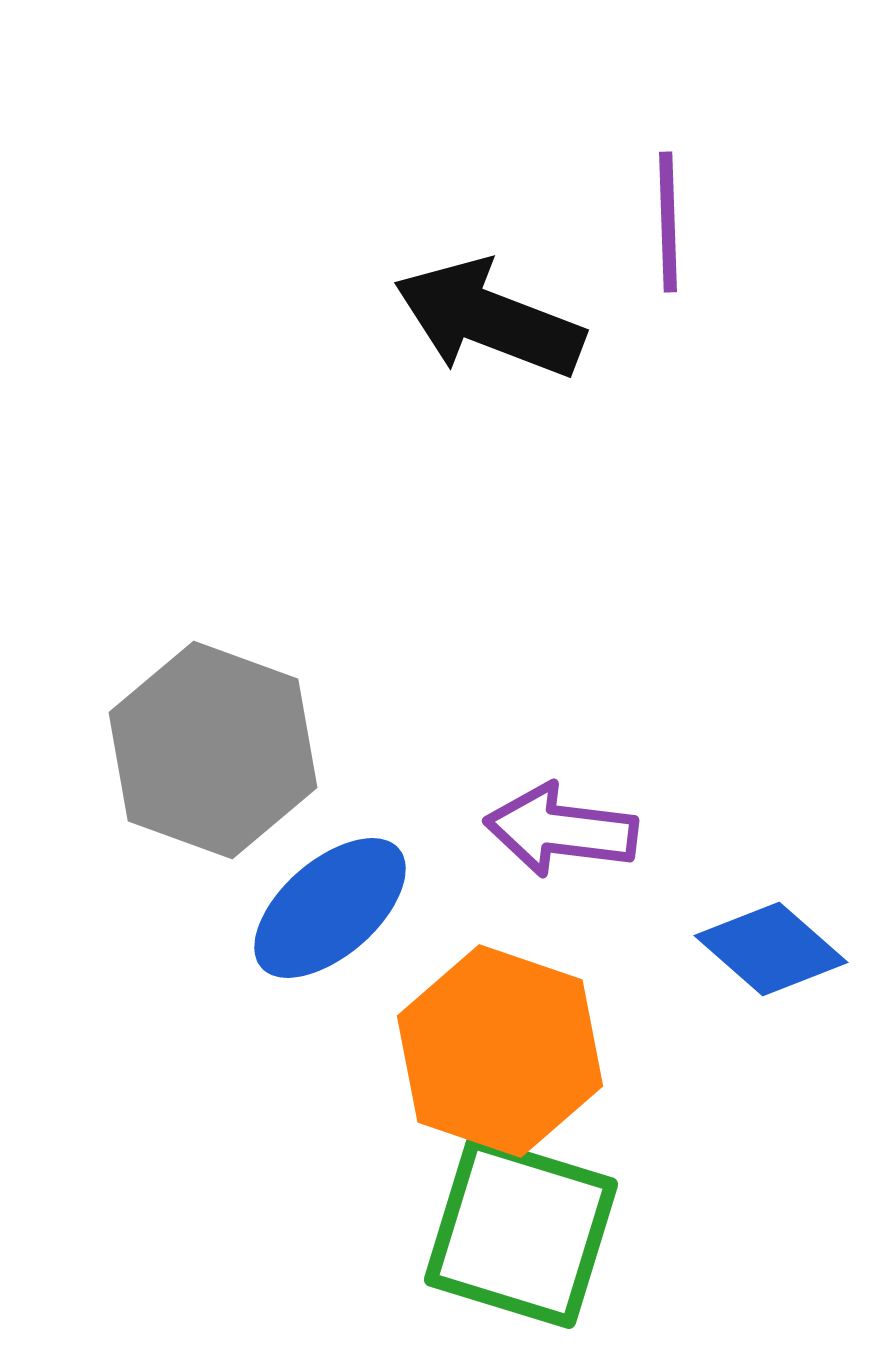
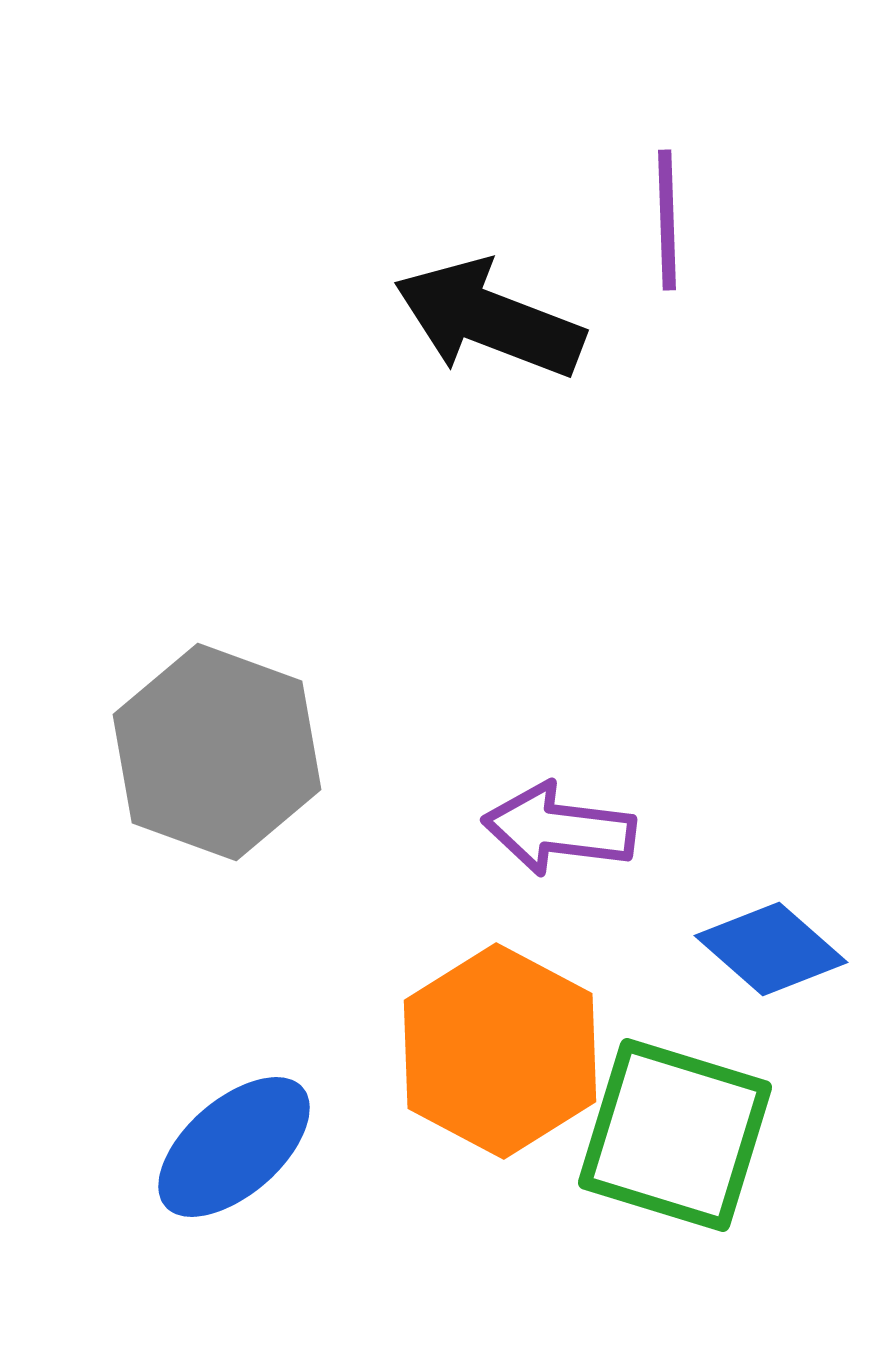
purple line: moved 1 px left, 2 px up
gray hexagon: moved 4 px right, 2 px down
purple arrow: moved 2 px left, 1 px up
blue ellipse: moved 96 px left, 239 px down
orange hexagon: rotated 9 degrees clockwise
green square: moved 154 px right, 97 px up
